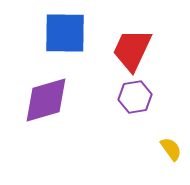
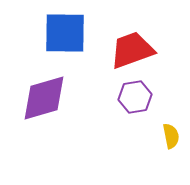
red trapezoid: rotated 45 degrees clockwise
purple diamond: moved 2 px left, 2 px up
yellow semicircle: moved 13 px up; rotated 25 degrees clockwise
